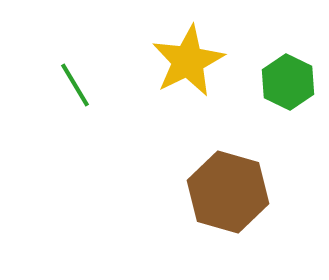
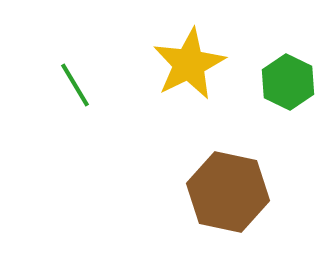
yellow star: moved 1 px right, 3 px down
brown hexagon: rotated 4 degrees counterclockwise
